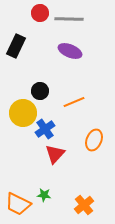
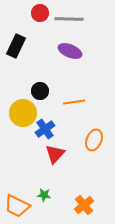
orange line: rotated 15 degrees clockwise
orange trapezoid: moved 1 px left, 2 px down
